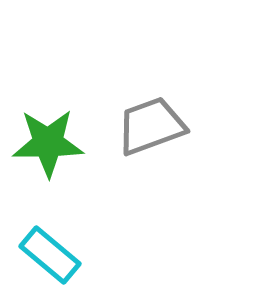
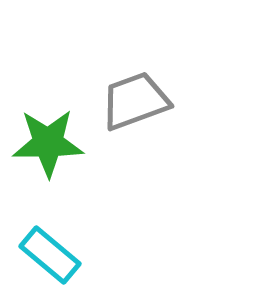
gray trapezoid: moved 16 px left, 25 px up
